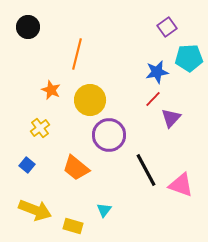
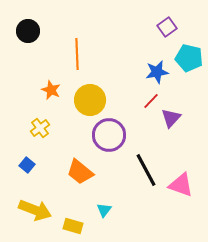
black circle: moved 4 px down
orange line: rotated 16 degrees counterclockwise
cyan pentagon: rotated 16 degrees clockwise
red line: moved 2 px left, 2 px down
orange trapezoid: moved 4 px right, 4 px down
